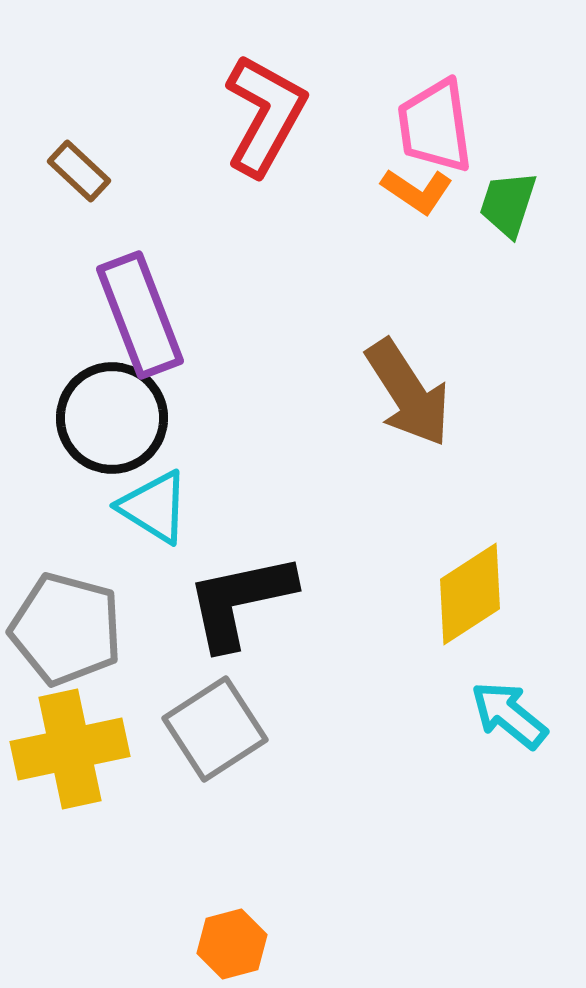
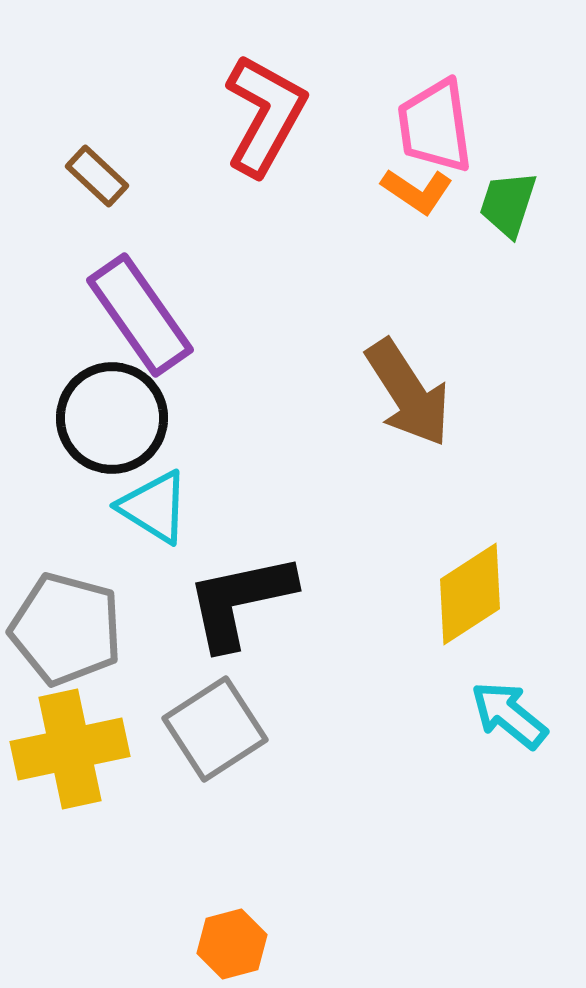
brown rectangle: moved 18 px right, 5 px down
purple rectangle: rotated 14 degrees counterclockwise
